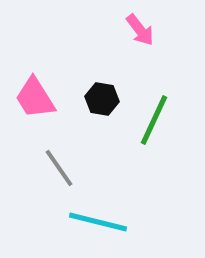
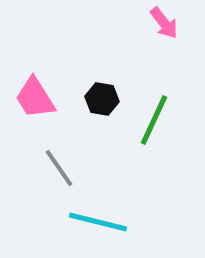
pink arrow: moved 24 px right, 7 px up
